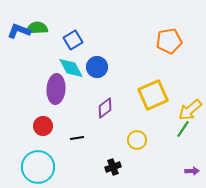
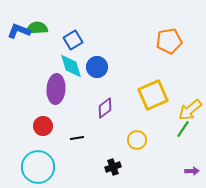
cyan diamond: moved 2 px up; rotated 12 degrees clockwise
